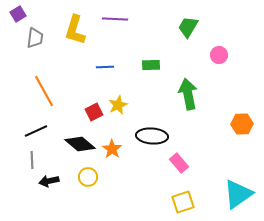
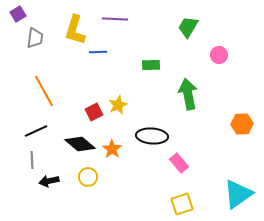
blue line: moved 7 px left, 15 px up
yellow square: moved 1 px left, 2 px down
